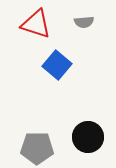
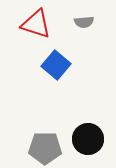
blue square: moved 1 px left
black circle: moved 2 px down
gray pentagon: moved 8 px right
